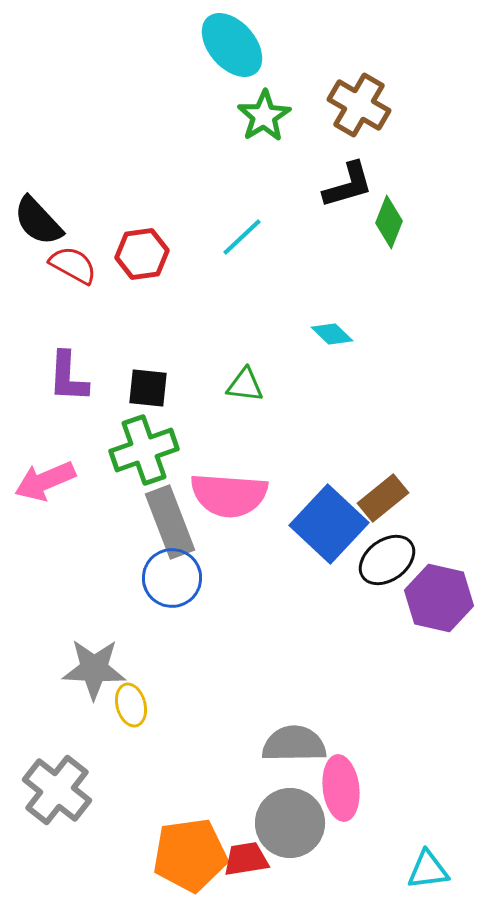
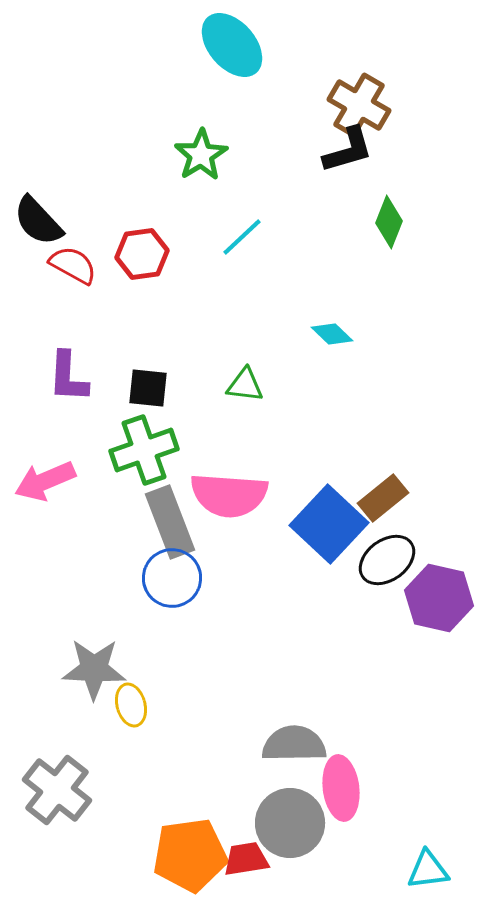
green star: moved 63 px left, 39 px down
black L-shape: moved 35 px up
